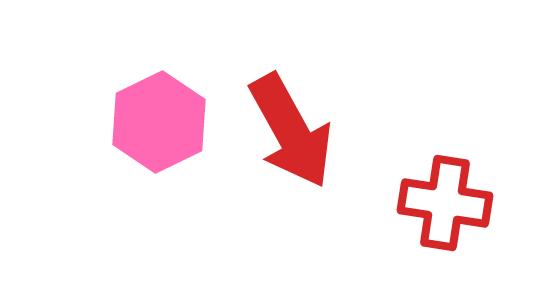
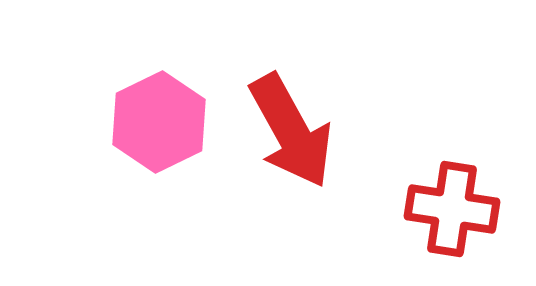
red cross: moved 7 px right, 6 px down
